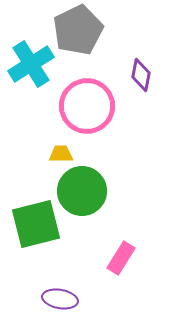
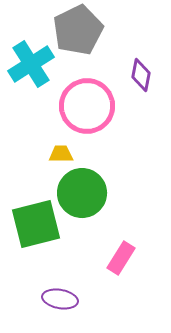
green circle: moved 2 px down
